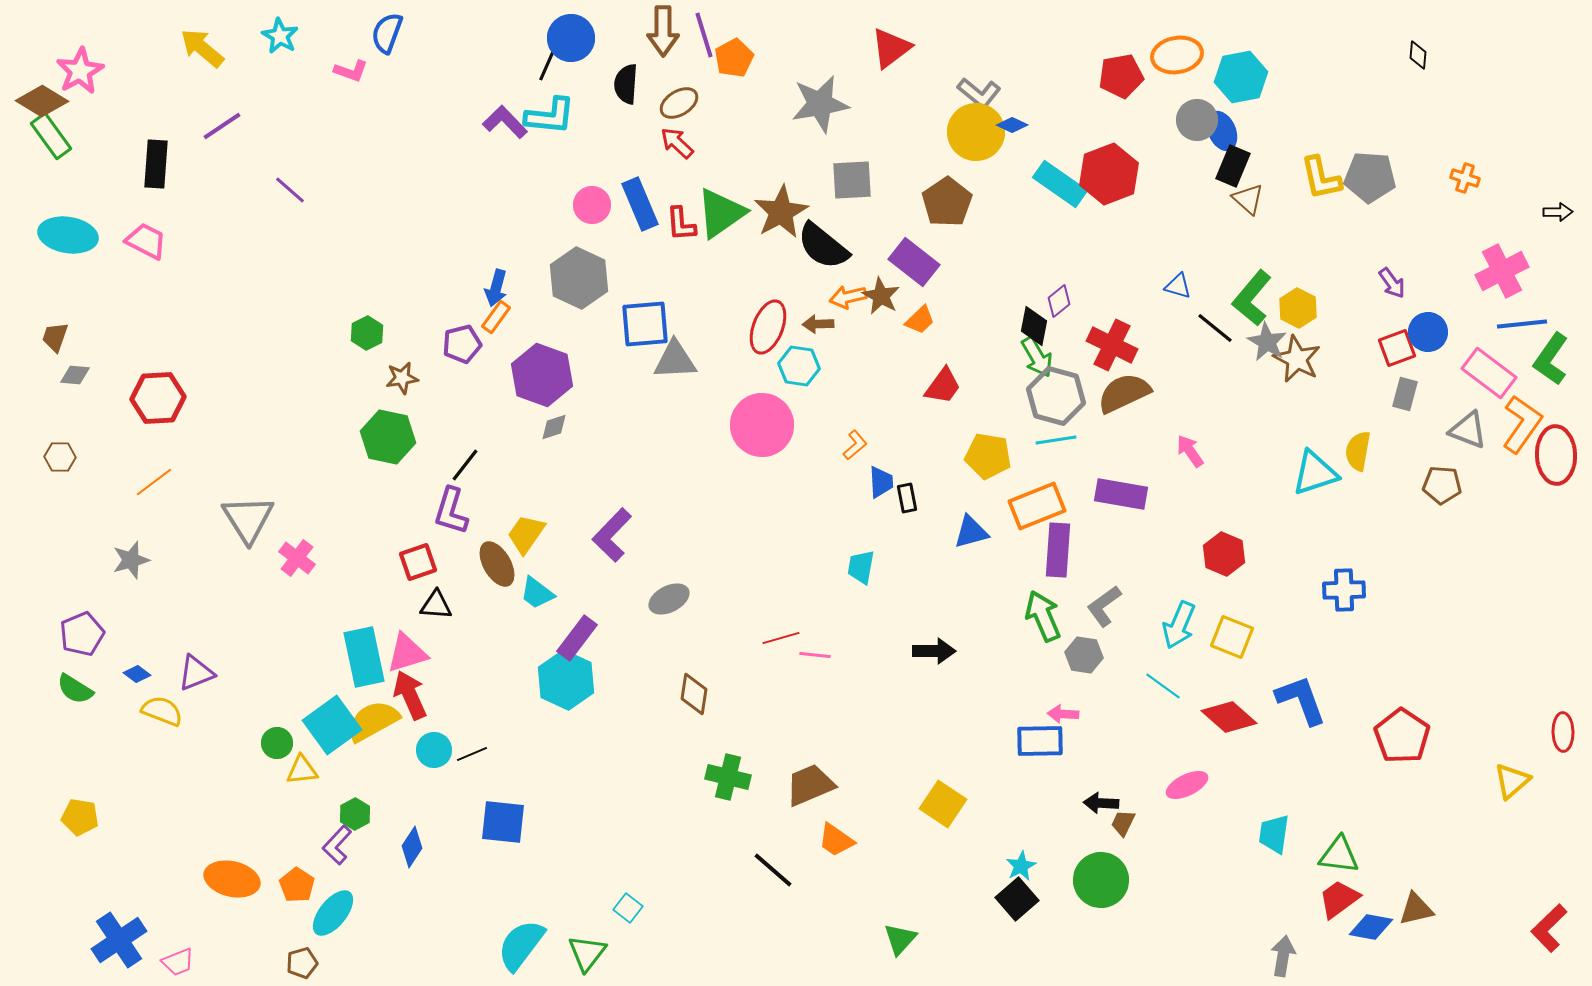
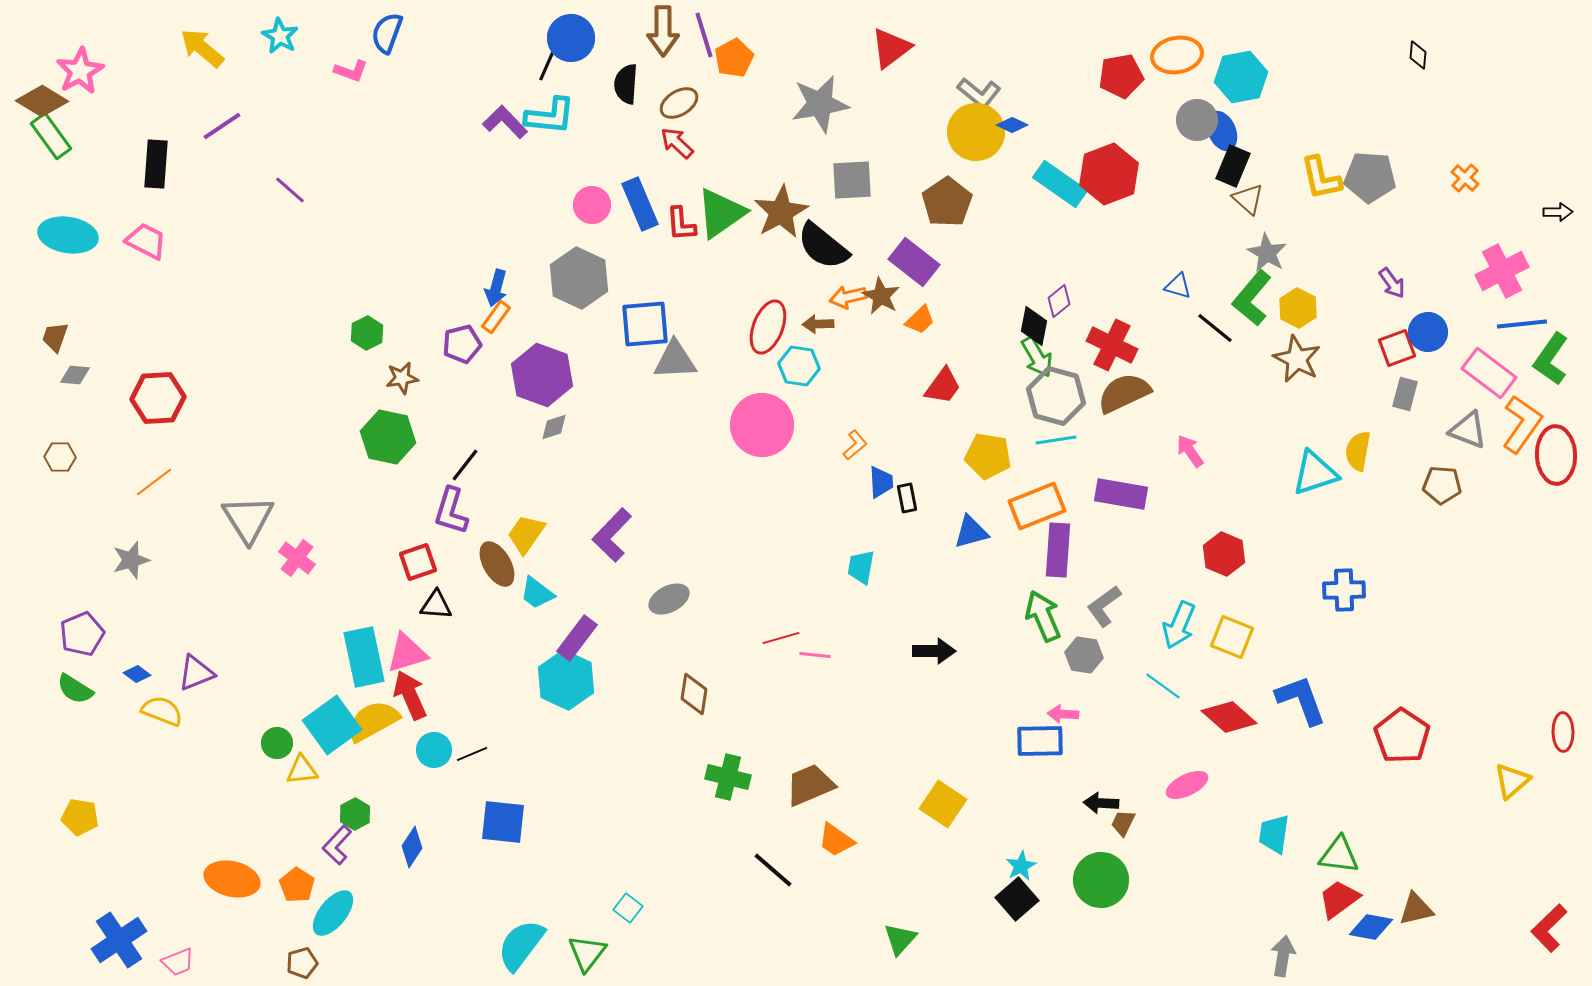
orange cross at (1465, 178): rotated 24 degrees clockwise
gray star at (1267, 342): moved 89 px up
